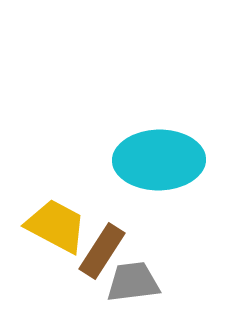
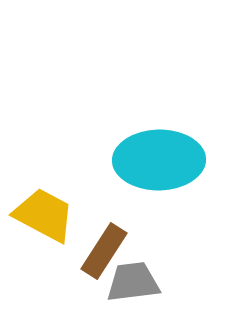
yellow trapezoid: moved 12 px left, 11 px up
brown rectangle: moved 2 px right
